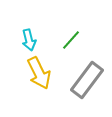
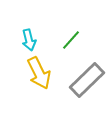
gray rectangle: rotated 9 degrees clockwise
